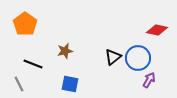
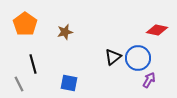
brown star: moved 19 px up
black line: rotated 54 degrees clockwise
blue square: moved 1 px left, 1 px up
